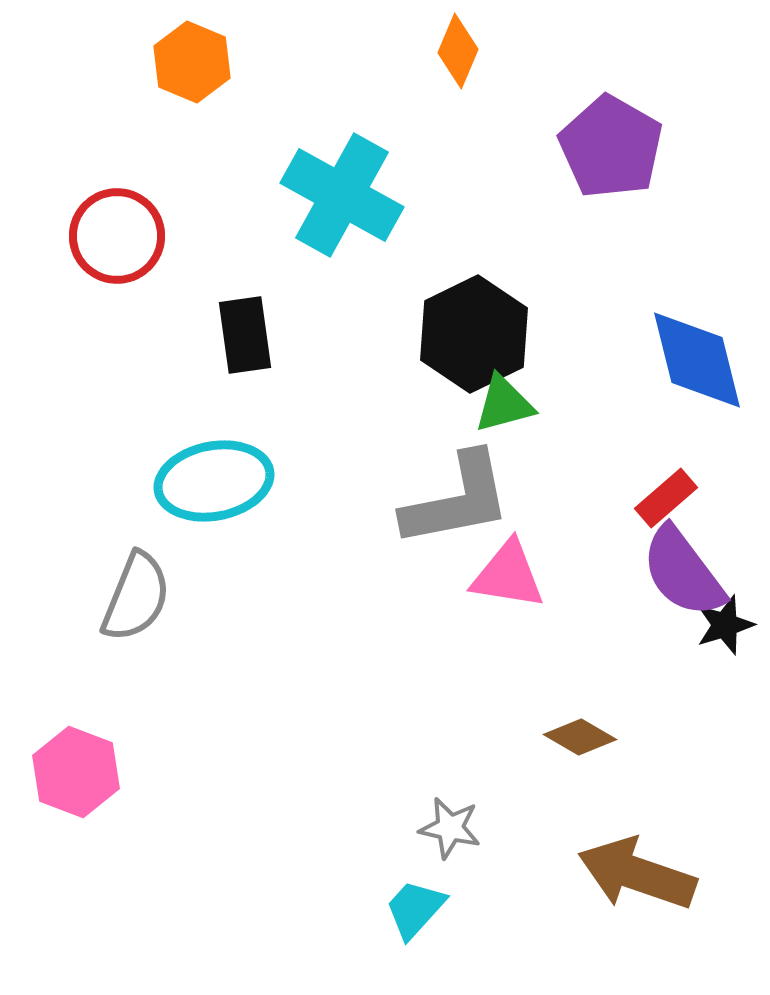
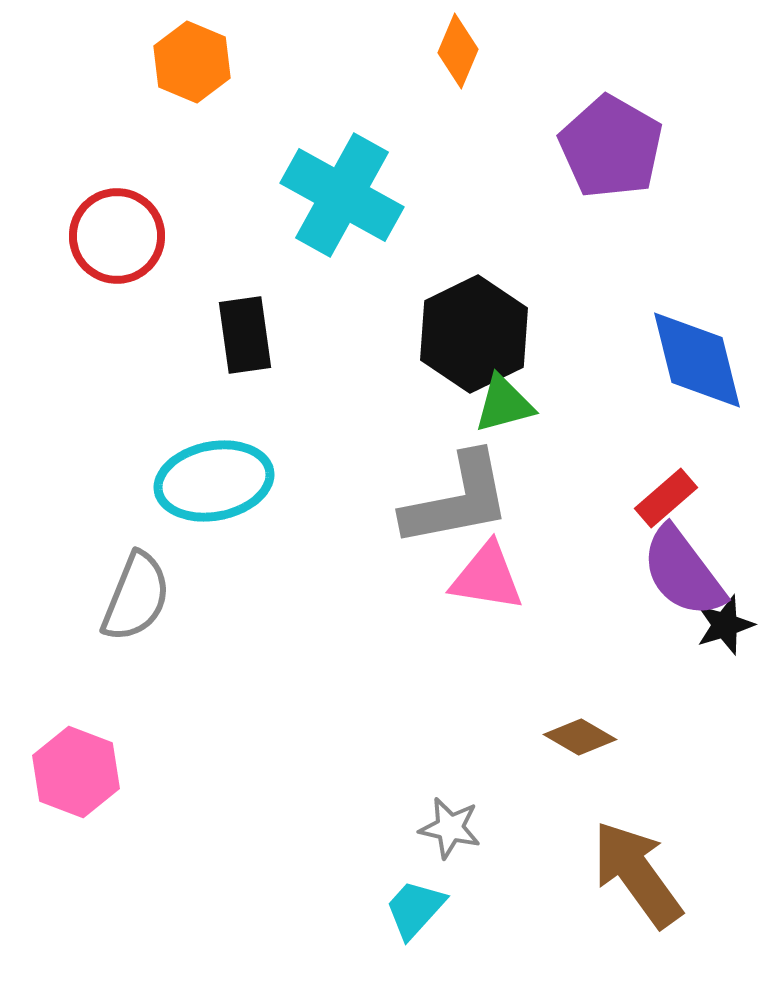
pink triangle: moved 21 px left, 2 px down
brown arrow: rotated 35 degrees clockwise
